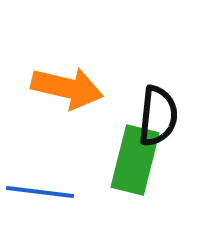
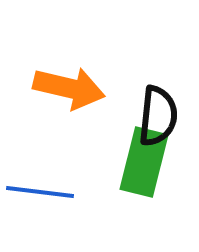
orange arrow: moved 2 px right
green rectangle: moved 9 px right, 2 px down
